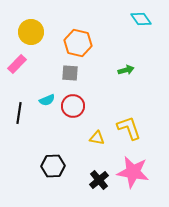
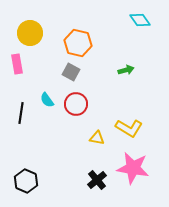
cyan diamond: moved 1 px left, 1 px down
yellow circle: moved 1 px left, 1 px down
pink rectangle: rotated 54 degrees counterclockwise
gray square: moved 1 px right, 1 px up; rotated 24 degrees clockwise
cyan semicircle: rotated 77 degrees clockwise
red circle: moved 3 px right, 2 px up
black line: moved 2 px right
yellow L-shape: rotated 140 degrees clockwise
black hexagon: moved 27 px left, 15 px down; rotated 25 degrees clockwise
pink star: moved 4 px up
black cross: moved 2 px left
